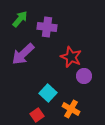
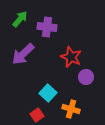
purple circle: moved 2 px right, 1 px down
orange cross: rotated 12 degrees counterclockwise
